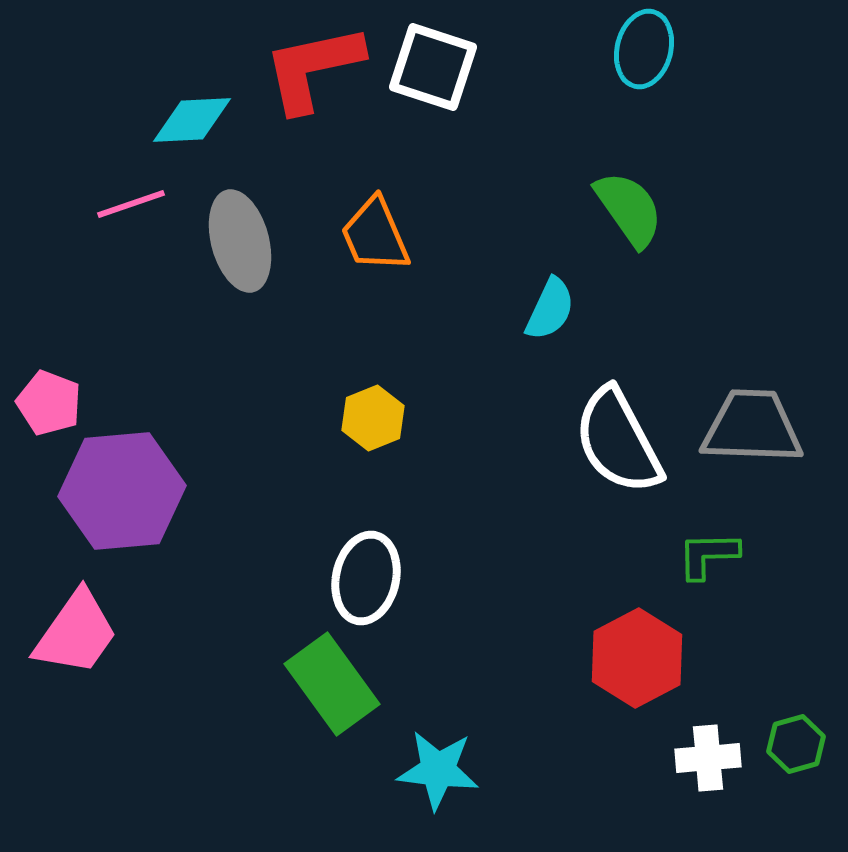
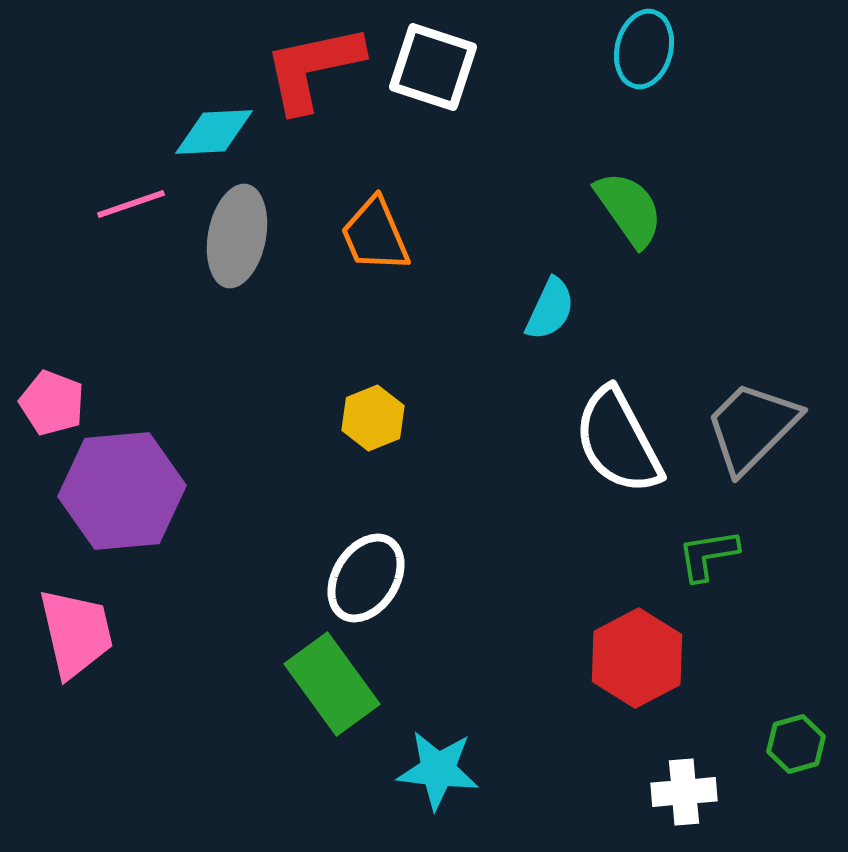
cyan diamond: moved 22 px right, 12 px down
gray ellipse: moved 3 px left, 5 px up; rotated 26 degrees clockwise
pink pentagon: moved 3 px right
gray trapezoid: rotated 47 degrees counterclockwise
green L-shape: rotated 8 degrees counterclockwise
white ellipse: rotated 20 degrees clockwise
pink trapezoid: rotated 48 degrees counterclockwise
white cross: moved 24 px left, 34 px down
